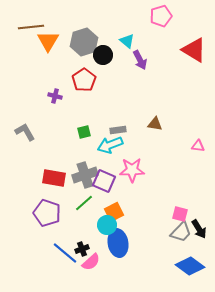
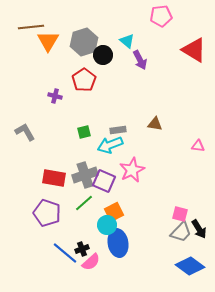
pink pentagon: rotated 10 degrees clockwise
pink star: rotated 25 degrees counterclockwise
